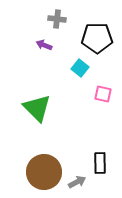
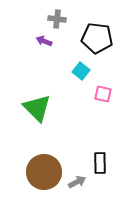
black pentagon: rotated 8 degrees clockwise
purple arrow: moved 4 px up
cyan square: moved 1 px right, 3 px down
